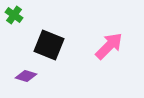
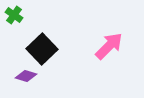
black square: moved 7 px left, 4 px down; rotated 24 degrees clockwise
